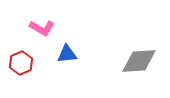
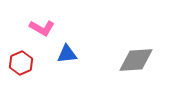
gray diamond: moved 3 px left, 1 px up
